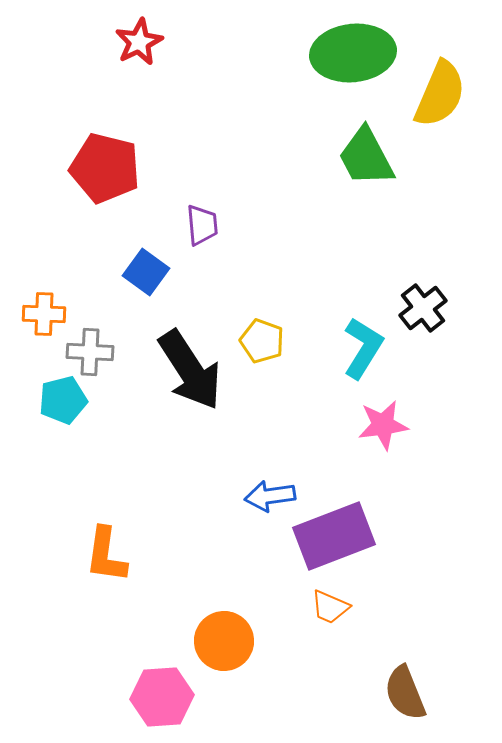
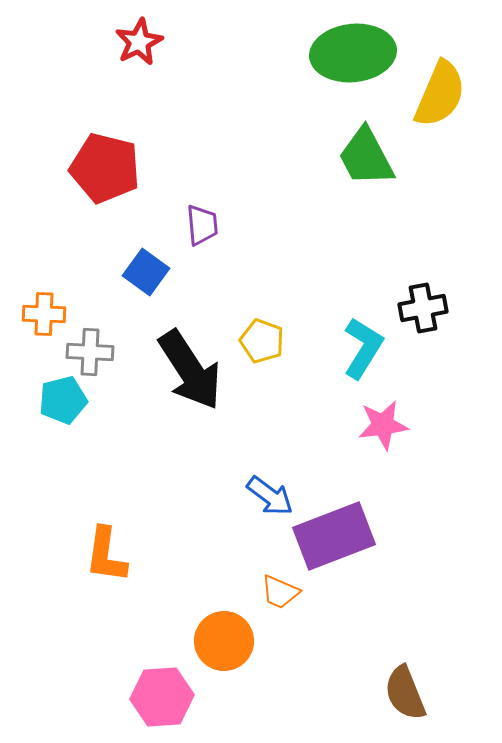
black cross: rotated 27 degrees clockwise
blue arrow: rotated 135 degrees counterclockwise
orange trapezoid: moved 50 px left, 15 px up
